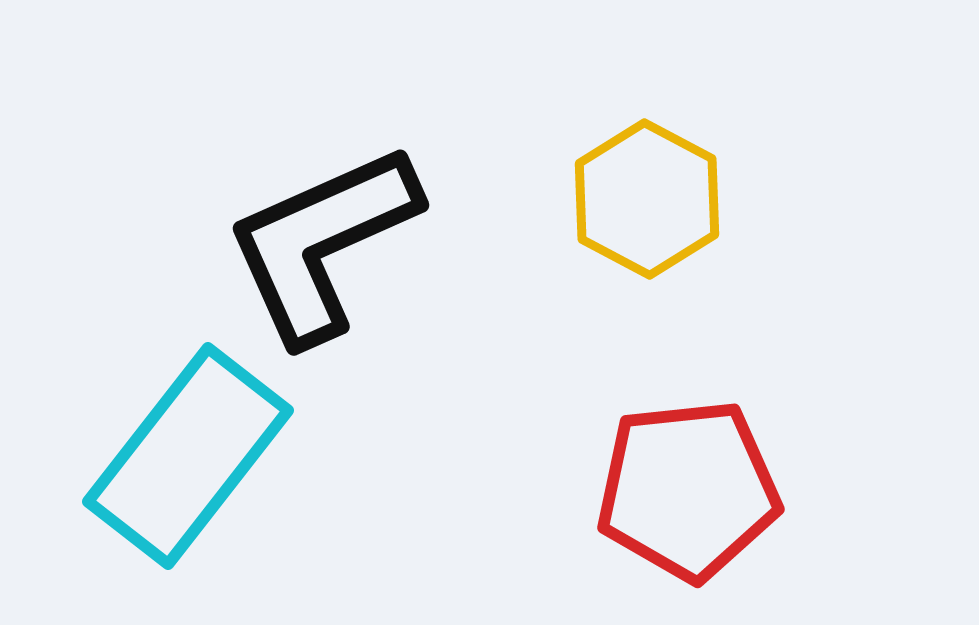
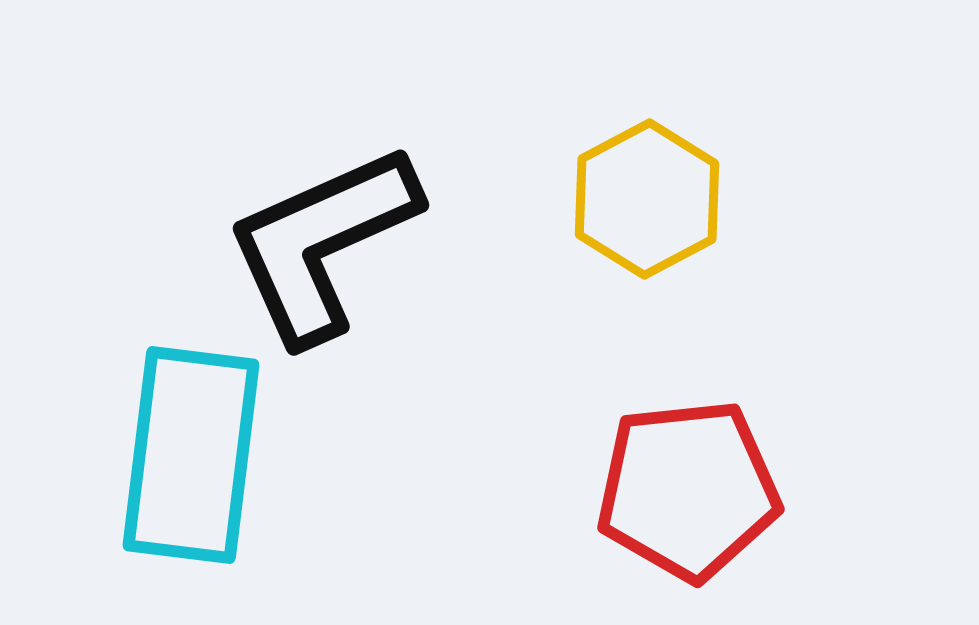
yellow hexagon: rotated 4 degrees clockwise
cyan rectangle: moved 3 px right, 1 px up; rotated 31 degrees counterclockwise
